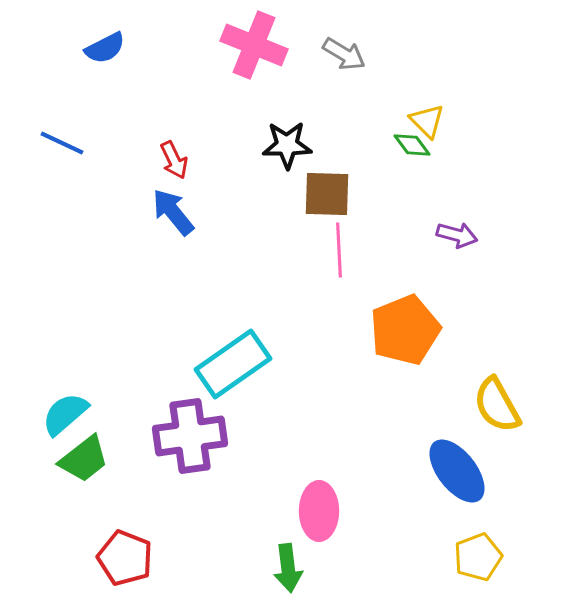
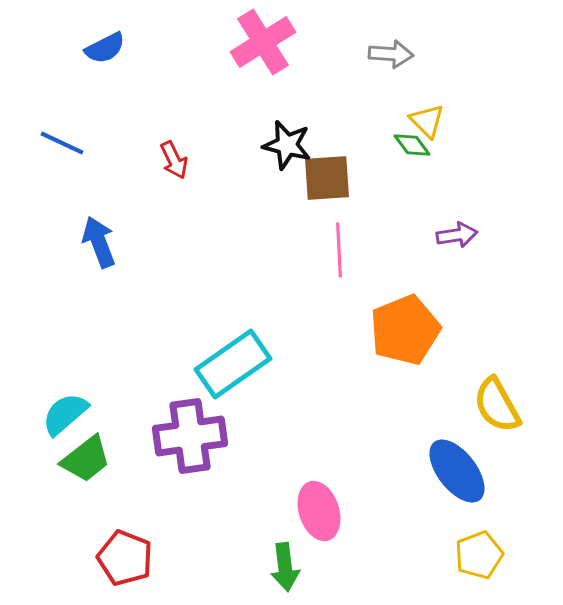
pink cross: moved 9 px right, 3 px up; rotated 36 degrees clockwise
gray arrow: moved 47 px right; rotated 27 degrees counterclockwise
black star: rotated 15 degrees clockwise
brown square: moved 16 px up; rotated 6 degrees counterclockwise
blue arrow: moved 74 px left, 30 px down; rotated 18 degrees clockwise
purple arrow: rotated 24 degrees counterclockwise
green trapezoid: moved 2 px right
pink ellipse: rotated 18 degrees counterclockwise
yellow pentagon: moved 1 px right, 2 px up
green arrow: moved 3 px left, 1 px up
